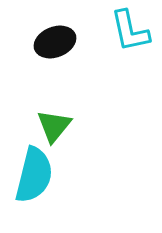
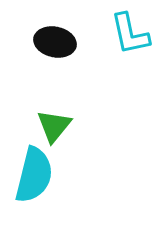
cyan L-shape: moved 3 px down
black ellipse: rotated 33 degrees clockwise
